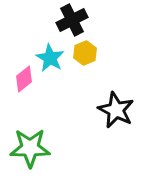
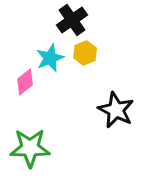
black cross: rotated 8 degrees counterclockwise
cyan star: rotated 20 degrees clockwise
pink diamond: moved 1 px right, 3 px down
